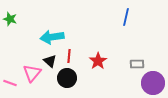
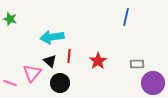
black circle: moved 7 px left, 5 px down
